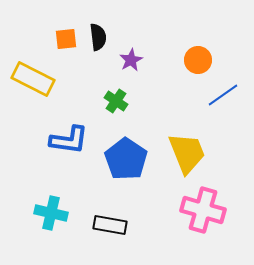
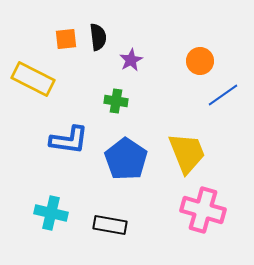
orange circle: moved 2 px right, 1 px down
green cross: rotated 25 degrees counterclockwise
